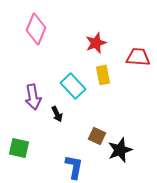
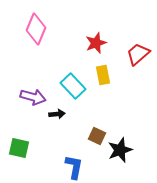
red trapezoid: moved 3 px up; rotated 45 degrees counterclockwise
purple arrow: rotated 65 degrees counterclockwise
black arrow: rotated 70 degrees counterclockwise
